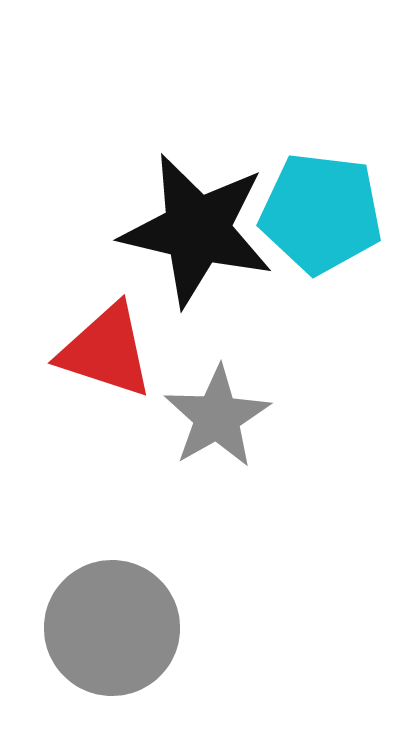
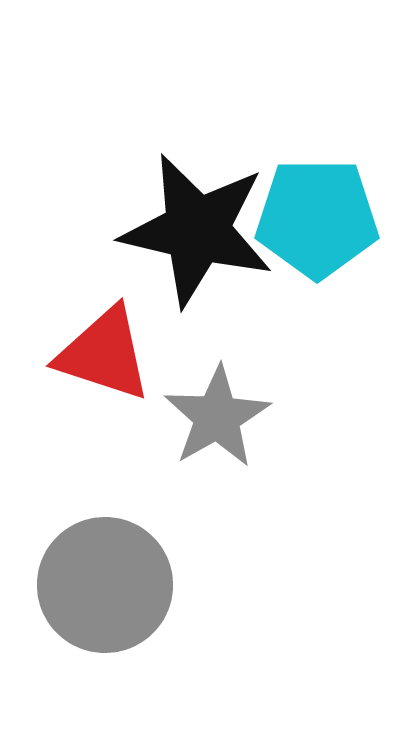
cyan pentagon: moved 4 px left, 5 px down; rotated 7 degrees counterclockwise
red triangle: moved 2 px left, 3 px down
gray circle: moved 7 px left, 43 px up
